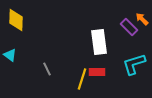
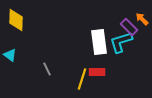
cyan L-shape: moved 13 px left, 22 px up
